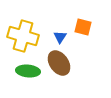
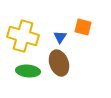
brown ellipse: rotated 15 degrees clockwise
